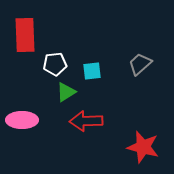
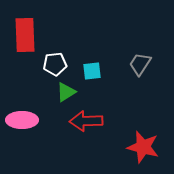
gray trapezoid: rotated 15 degrees counterclockwise
